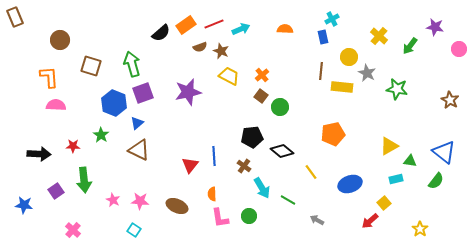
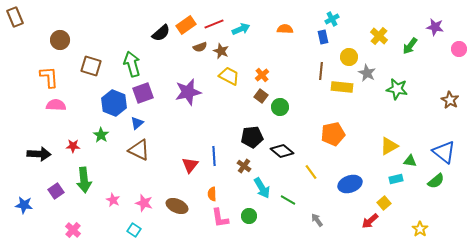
green semicircle at (436, 181): rotated 12 degrees clockwise
pink star at (140, 201): moved 4 px right, 2 px down; rotated 12 degrees clockwise
gray arrow at (317, 220): rotated 24 degrees clockwise
